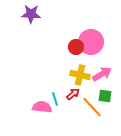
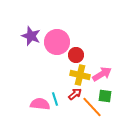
purple star: moved 22 px down; rotated 18 degrees clockwise
pink circle: moved 34 px left
red circle: moved 8 px down
red arrow: moved 2 px right
pink semicircle: moved 2 px left, 3 px up
